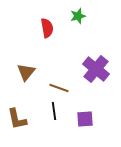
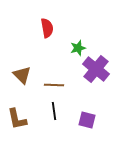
green star: moved 32 px down
brown triangle: moved 4 px left, 3 px down; rotated 24 degrees counterclockwise
brown line: moved 5 px left, 3 px up; rotated 18 degrees counterclockwise
purple square: moved 2 px right, 1 px down; rotated 18 degrees clockwise
